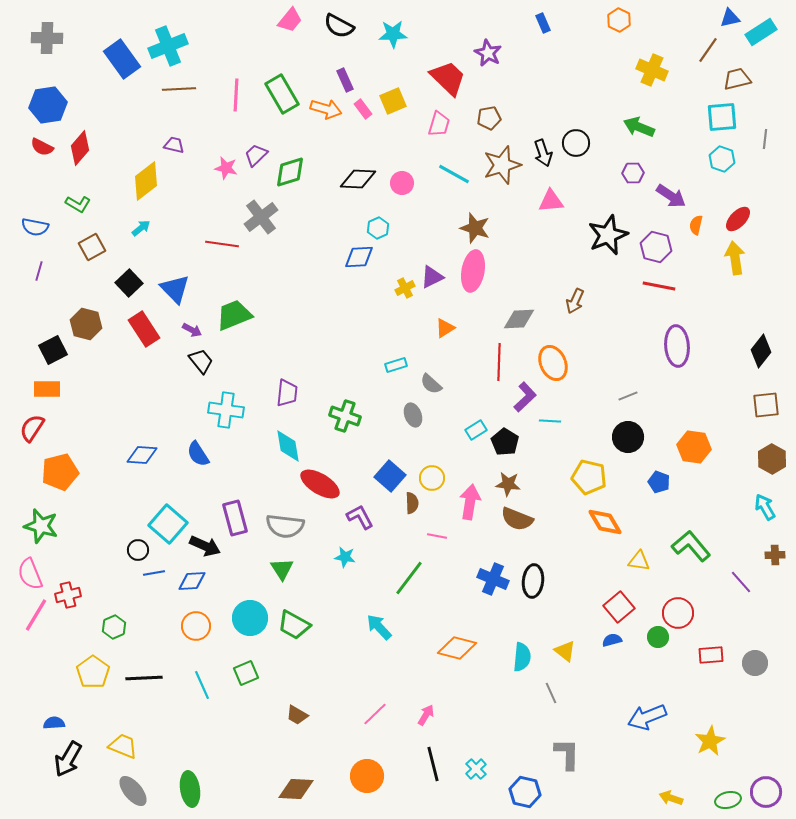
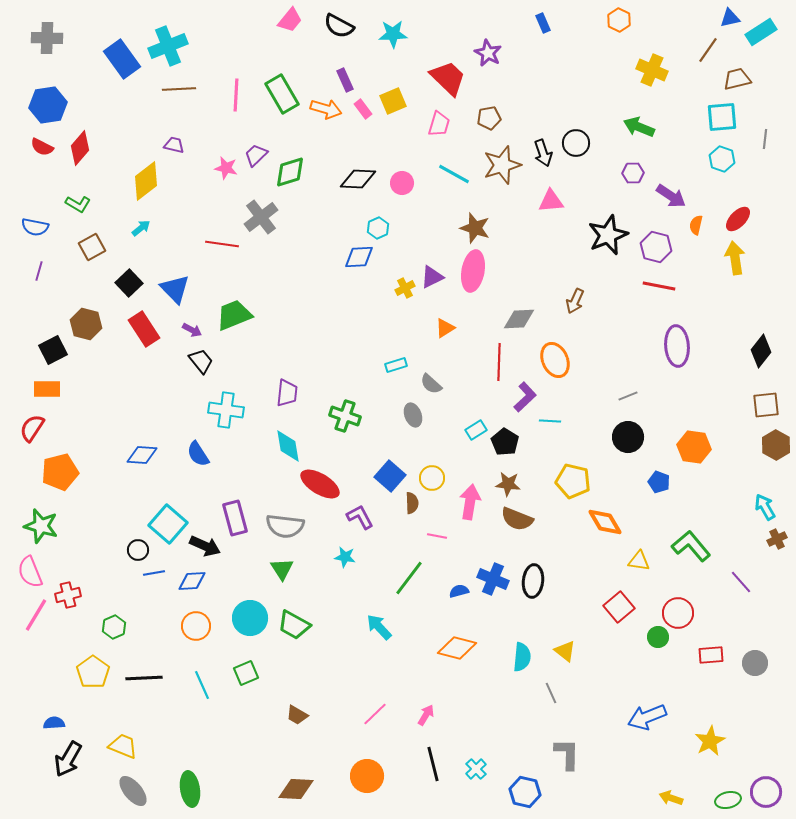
orange ellipse at (553, 363): moved 2 px right, 3 px up
brown hexagon at (772, 459): moved 4 px right, 14 px up
yellow pentagon at (589, 477): moved 16 px left, 4 px down
brown cross at (775, 555): moved 2 px right, 16 px up; rotated 24 degrees counterclockwise
pink semicircle at (30, 574): moved 2 px up
blue semicircle at (612, 640): moved 153 px left, 49 px up
